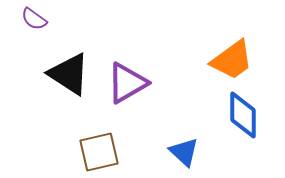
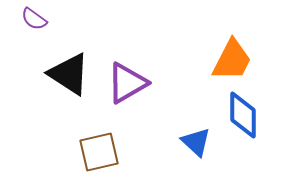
orange trapezoid: rotated 27 degrees counterclockwise
blue triangle: moved 12 px right, 10 px up
